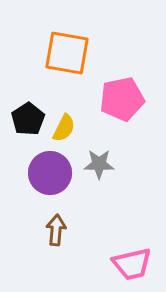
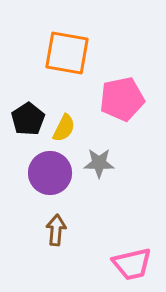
gray star: moved 1 px up
